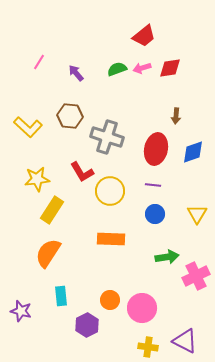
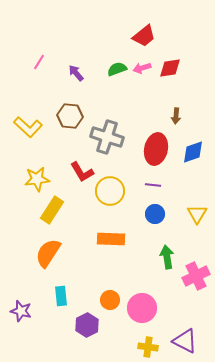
green arrow: rotated 90 degrees counterclockwise
